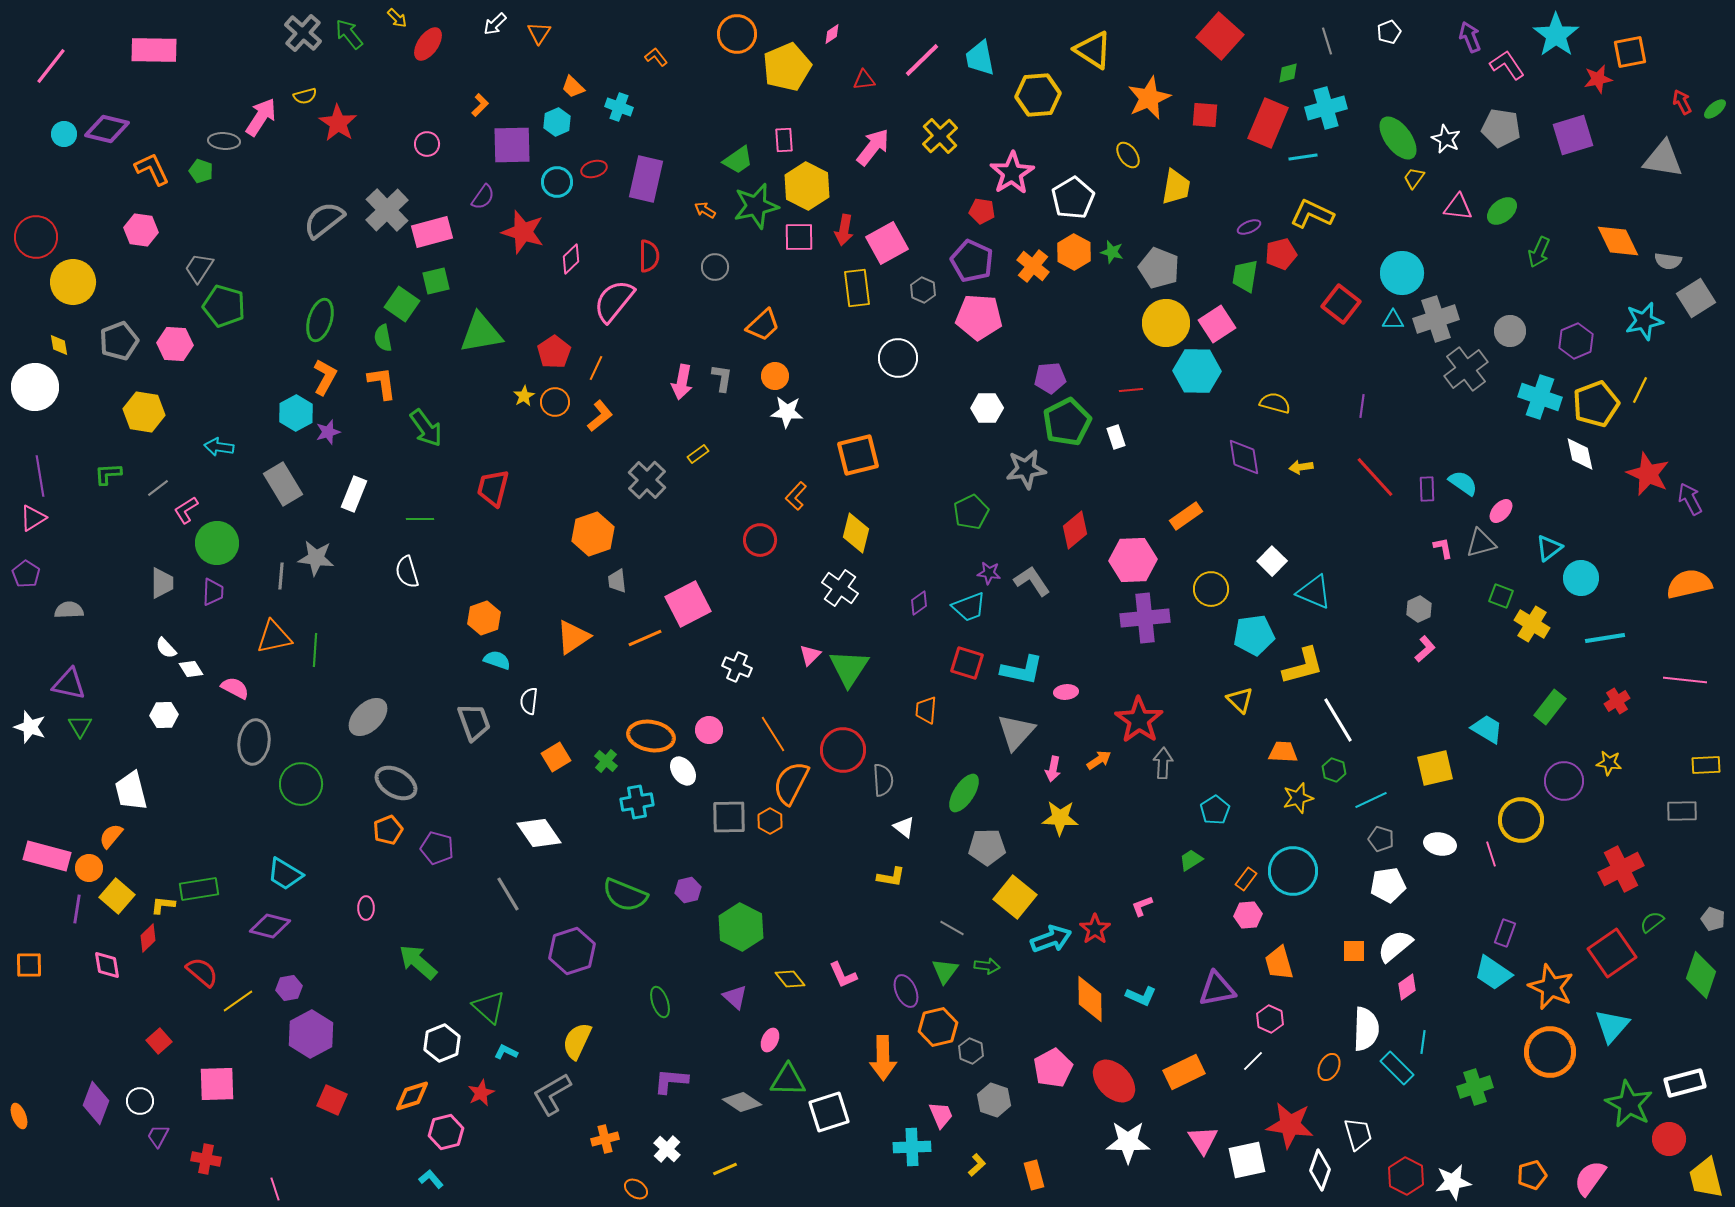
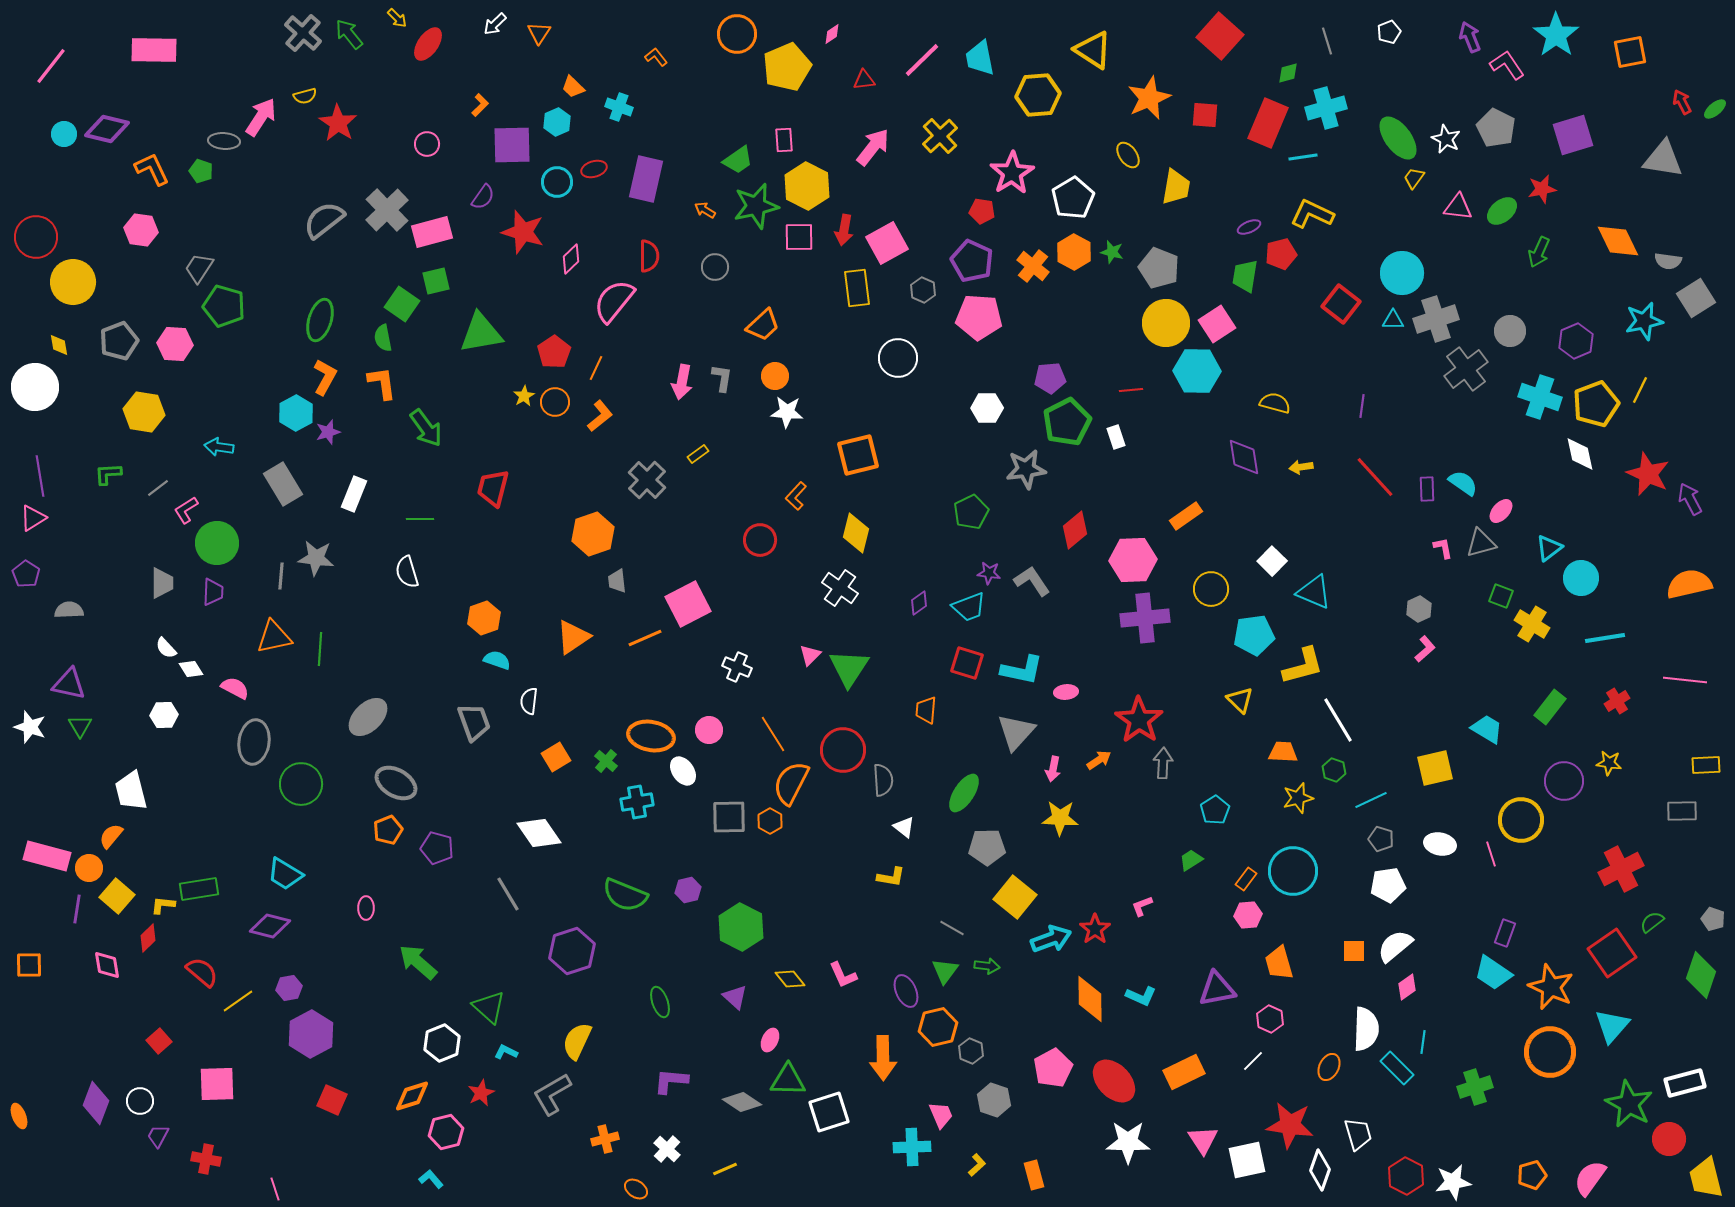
red star at (1598, 79): moved 56 px left, 110 px down
gray pentagon at (1501, 128): moved 5 px left; rotated 18 degrees clockwise
green line at (315, 650): moved 5 px right, 1 px up
